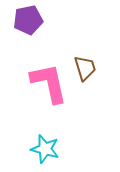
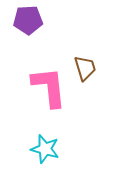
purple pentagon: rotated 8 degrees clockwise
pink L-shape: moved 4 px down; rotated 6 degrees clockwise
